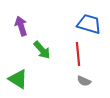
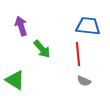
blue trapezoid: moved 1 px left, 2 px down; rotated 10 degrees counterclockwise
green arrow: moved 1 px up
green triangle: moved 3 px left, 1 px down
